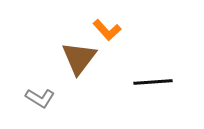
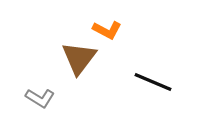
orange L-shape: rotated 20 degrees counterclockwise
black line: rotated 27 degrees clockwise
